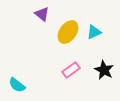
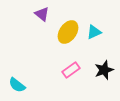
black star: rotated 24 degrees clockwise
